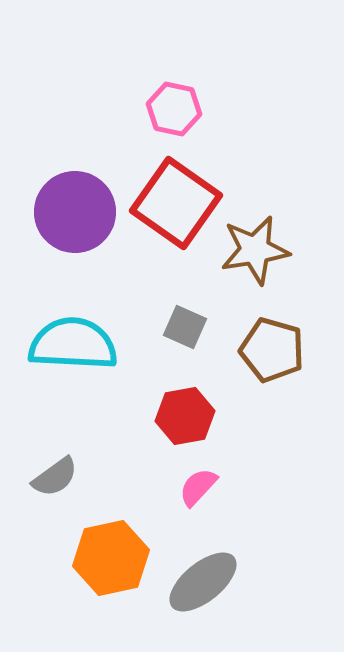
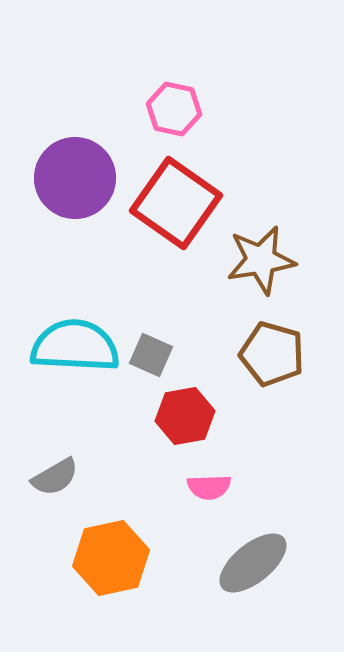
purple circle: moved 34 px up
brown star: moved 6 px right, 10 px down
gray square: moved 34 px left, 28 px down
cyan semicircle: moved 2 px right, 2 px down
brown pentagon: moved 4 px down
gray semicircle: rotated 6 degrees clockwise
pink semicircle: moved 11 px right; rotated 135 degrees counterclockwise
gray ellipse: moved 50 px right, 19 px up
